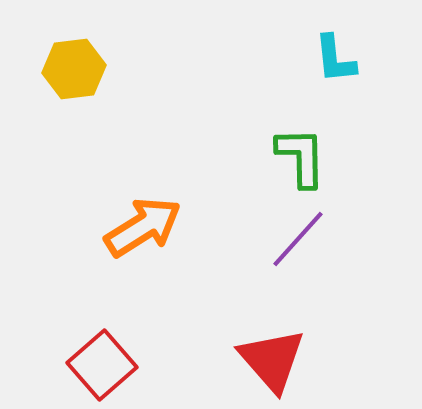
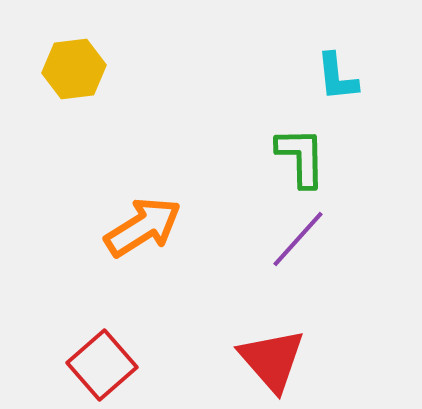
cyan L-shape: moved 2 px right, 18 px down
